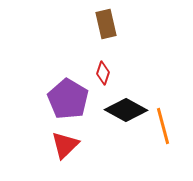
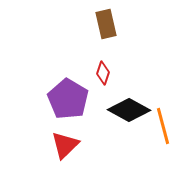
black diamond: moved 3 px right
